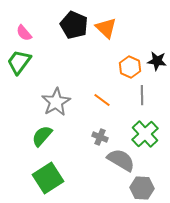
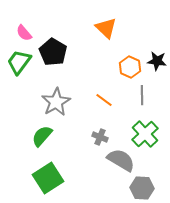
black pentagon: moved 21 px left, 27 px down; rotated 8 degrees clockwise
orange line: moved 2 px right
